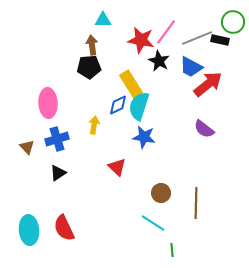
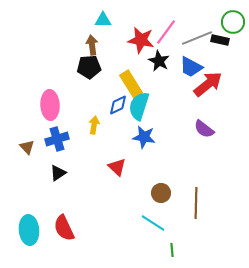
pink ellipse: moved 2 px right, 2 px down
